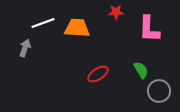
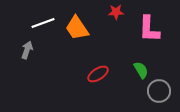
orange trapezoid: rotated 128 degrees counterclockwise
gray arrow: moved 2 px right, 2 px down
